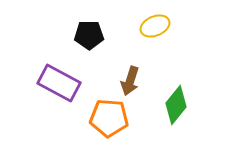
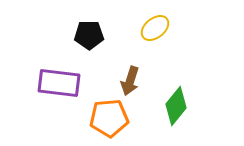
yellow ellipse: moved 2 px down; rotated 16 degrees counterclockwise
purple rectangle: rotated 21 degrees counterclockwise
green diamond: moved 1 px down
orange pentagon: rotated 9 degrees counterclockwise
